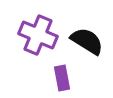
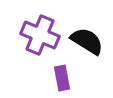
purple cross: moved 2 px right
